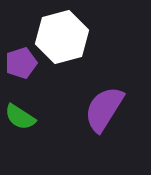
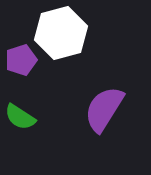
white hexagon: moved 1 px left, 4 px up
purple pentagon: moved 3 px up
